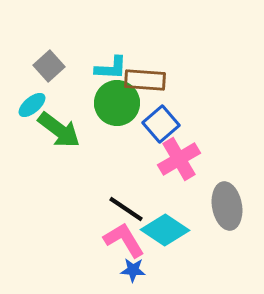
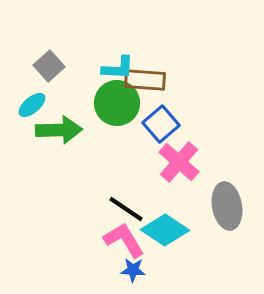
cyan L-shape: moved 7 px right
green arrow: rotated 39 degrees counterclockwise
pink cross: moved 3 px down; rotated 18 degrees counterclockwise
